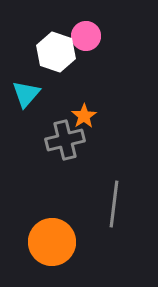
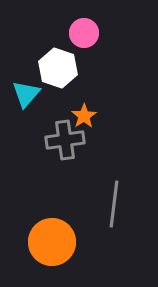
pink circle: moved 2 px left, 3 px up
white hexagon: moved 2 px right, 16 px down
gray cross: rotated 6 degrees clockwise
